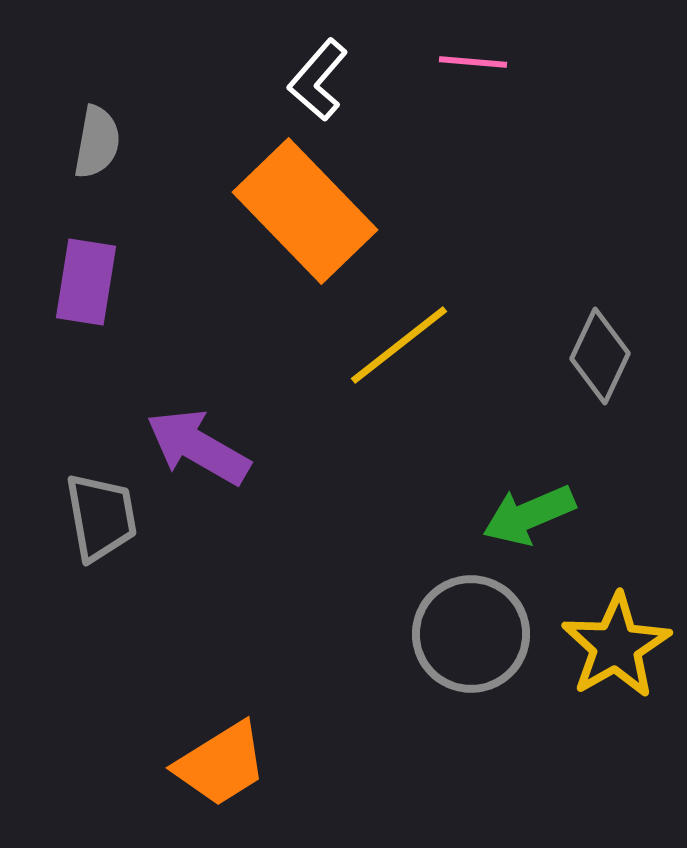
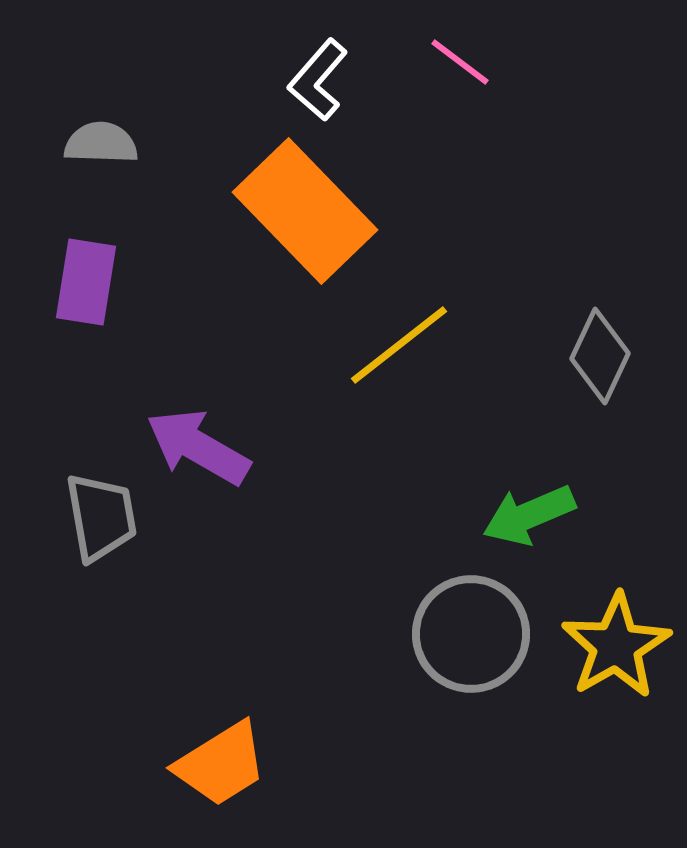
pink line: moved 13 px left; rotated 32 degrees clockwise
gray semicircle: moved 4 px right, 1 px down; rotated 98 degrees counterclockwise
